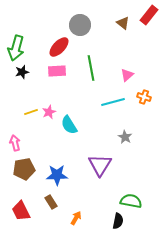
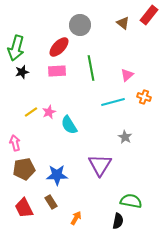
yellow line: rotated 16 degrees counterclockwise
red trapezoid: moved 3 px right, 3 px up
